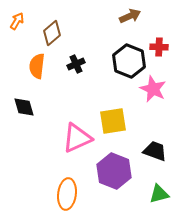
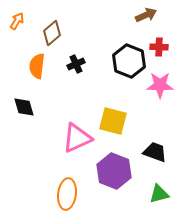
brown arrow: moved 16 px right, 1 px up
pink star: moved 7 px right, 4 px up; rotated 24 degrees counterclockwise
yellow square: rotated 24 degrees clockwise
black trapezoid: moved 1 px down
